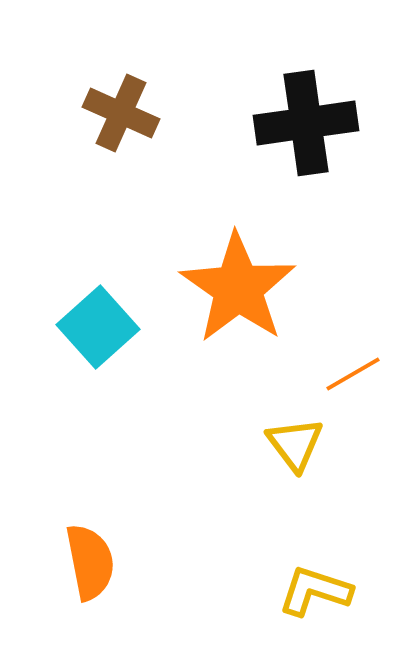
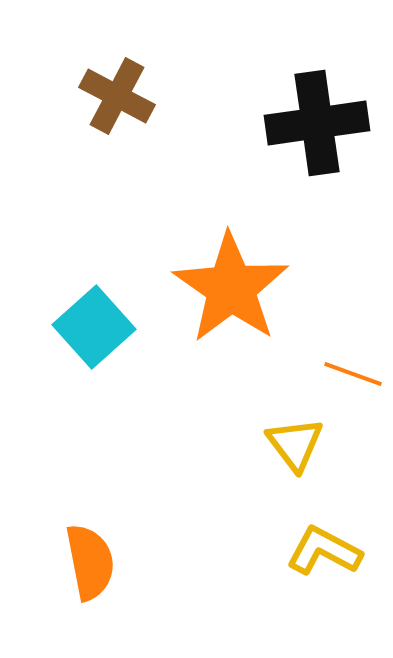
brown cross: moved 4 px left, 17 px up; rotated 4 degrees clockwise
black cross: moved 11 px right
orange star: moved 7 px left
cyan square: moved 4 px left
orange line: rotated 50 degrees clockwise
yellow L-shape: moved 9 px right, 40 px up; rotated 10 degrees clockwise
